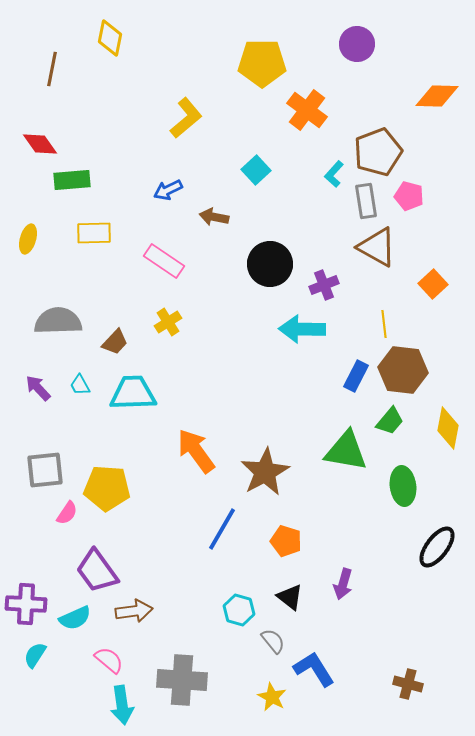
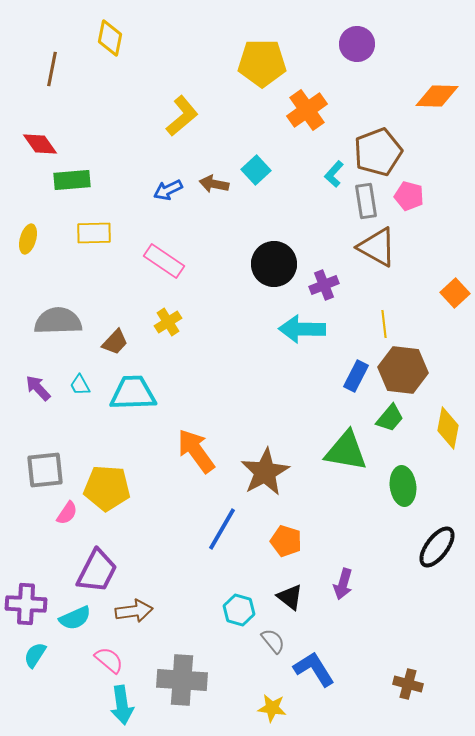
orange cross at (307, 110): rotated 18 degrees clockwise
yellow L-shape at (186, 118): moved 4 px left, 2 px up
brown arrow at (214, 217): moved 33 px up
black circle at (270, 264): moved 4 px right
orange square at (433, 284): moved 22 px right, 9 px down
green trapezoid at (390, 421): moved 3 px up
purple trapezoid at (97, 571): rotated 117 degrees counterclockwise
yellow star at (272, 697): moved 11 px down; rotated 20 degrees counterclockwise
